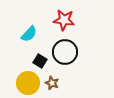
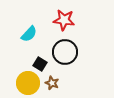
black square: moved 3 px down
